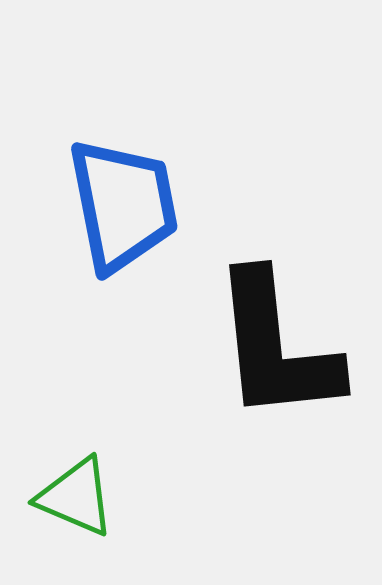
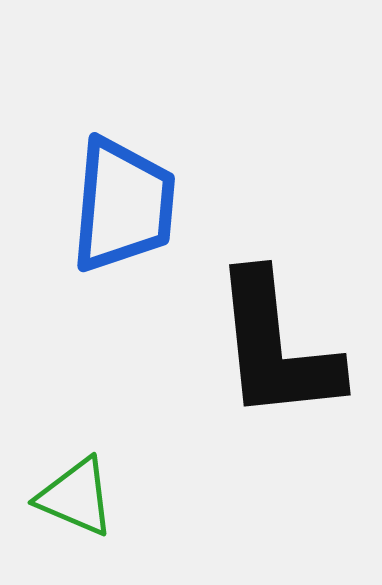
blue trapezoid: rotated 16 degrees clockwise
